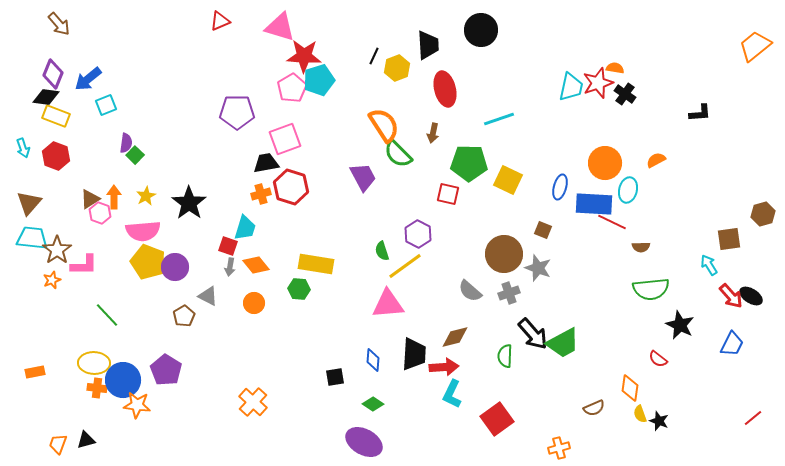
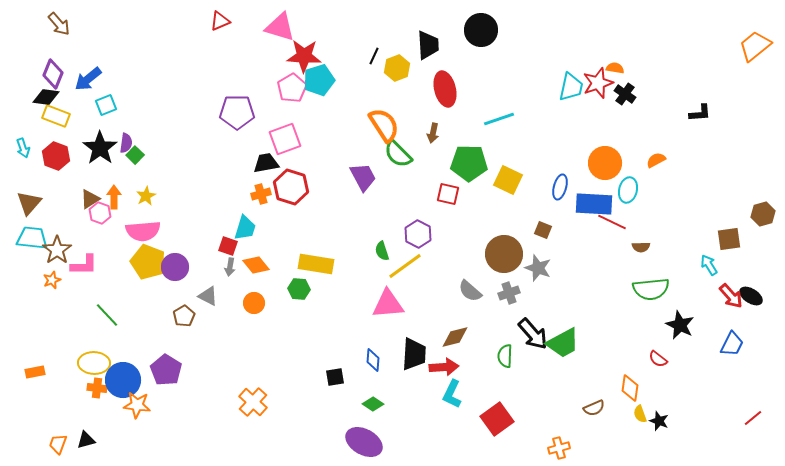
black star at (189, 203): moved 89 px left, 55 px up
